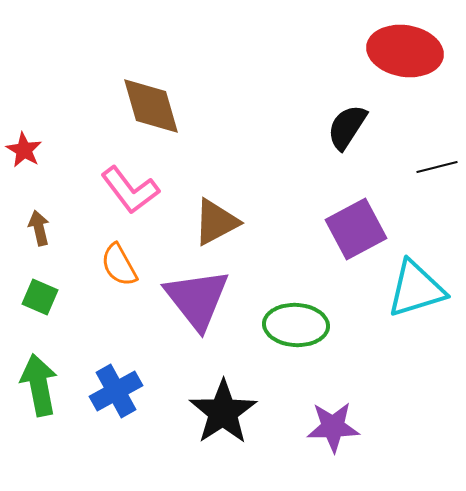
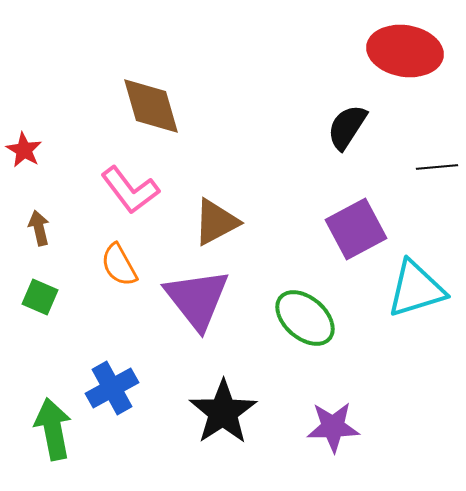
black line: rotated 9 degrees clockwise
green ellipse: moved 9 px right, 7 px up; rotated 38 degrees clockwise
green arrow: moved 14 px right, 44 px down
blue cross: moved 4 px left, 3 px up
